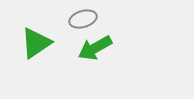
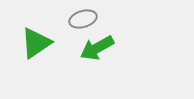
green arrow: moved 2 px right
